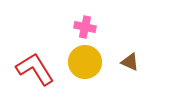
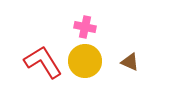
yellow circle: moved 1 px up
red L-shape: moved 8 px right, 7 px up
